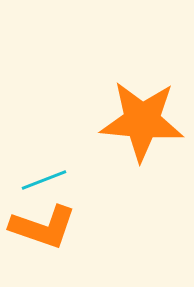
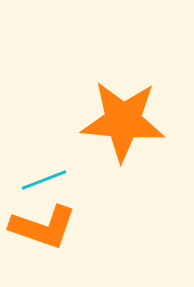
orange star: moved 19 px left
